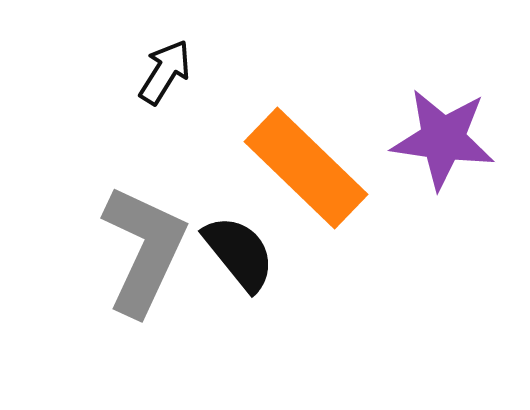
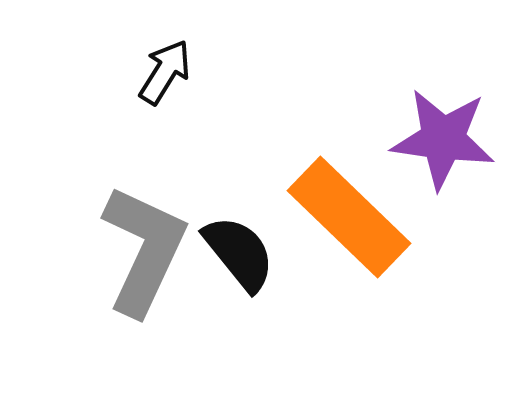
orange rectangle: moved 43 px right, 49 px down
